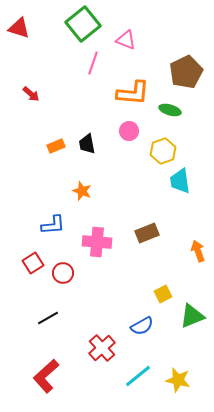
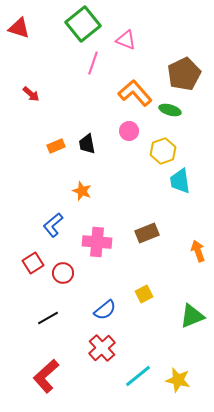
brown pentagon: moved 2 px left, 2 px down
orange L-shape: moved 2 px right; rotated 136 degrees counterclockwise
blue L-shape: rotated 145 degrees clockwise
yellow square: moved 19 px left
blue semicircle: moved 37 px left, 16 px up; rotated 10 degrees counterclockwise
